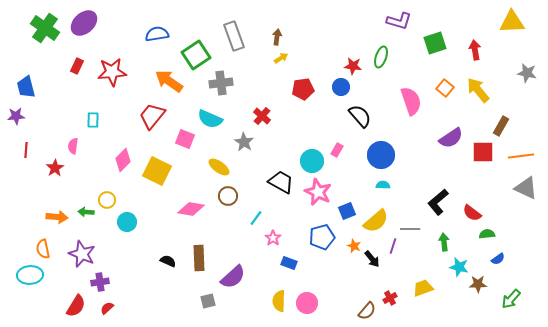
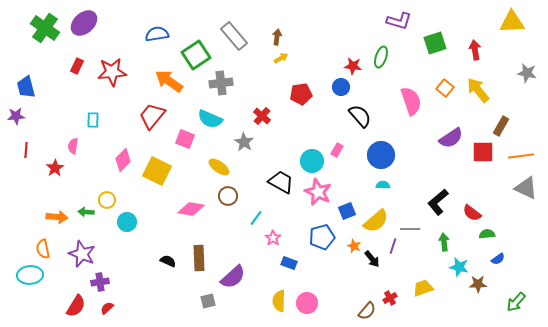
gray rectangle at (234, 36): rotated 20 degrees counterclockwise
red pentagon at (303, 89): moved 2 px left, 5 px down
green arrow at (511, 299): moved 5 px right, 3 px down
